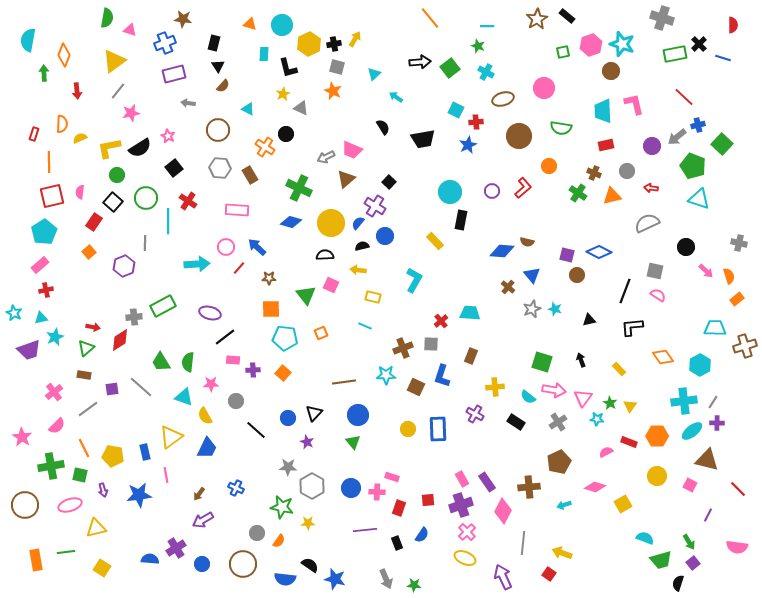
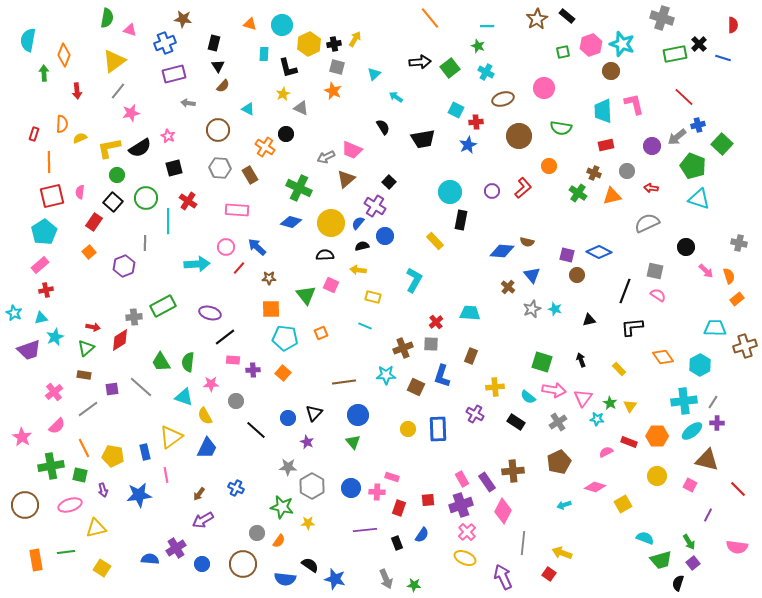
black square at (174, 168): rotated 24 degrees clockwise
red cross at (441, 321): moved 5 px left, 1 px down
brown cross at (529, 487): moved 16 px left, 16 px up
